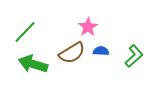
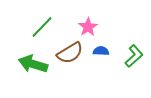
green line: moved 17 px right, 5 px up
brown semicircle: moved 2 px left
